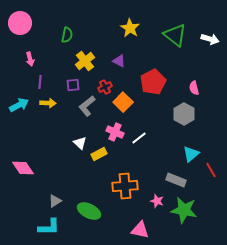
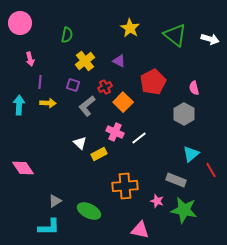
purple square: rotated 24 degrees clockwise
cyan arrow: rotated 60 degrees counterclockwise
